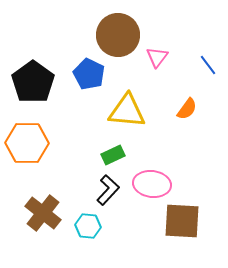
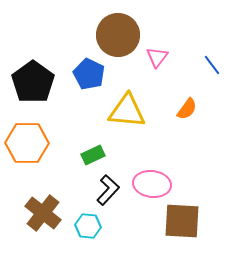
blue line: moved 4 px right
green rectangle: moved 20 px left
